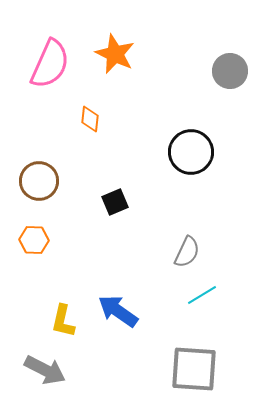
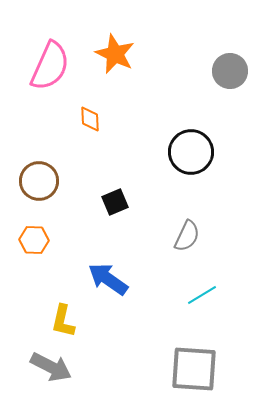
pink semicircle: moved 2 px down
orange diamond: rotated 8 degrees counterclockwise
gray semicircle: moved 16 px up
blue arrow: moved 10 px left, 32 px up
gray arrow: moved 6 px right, 3 px up
